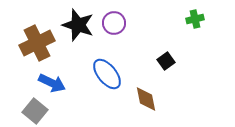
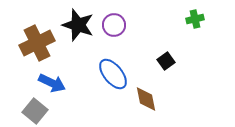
purple circle: moved 2 px down
blue ellipse: moved 6 px right
